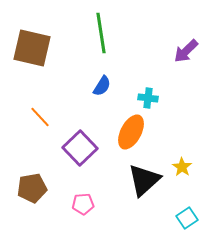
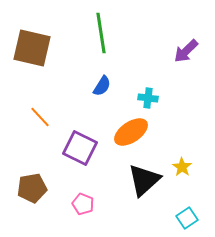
orange ellipse: rotated 28 degrees clockwise
purple square: rotated 20 degrees counterclockwise
pink pentagon: rotated 25 degrees clockwise
